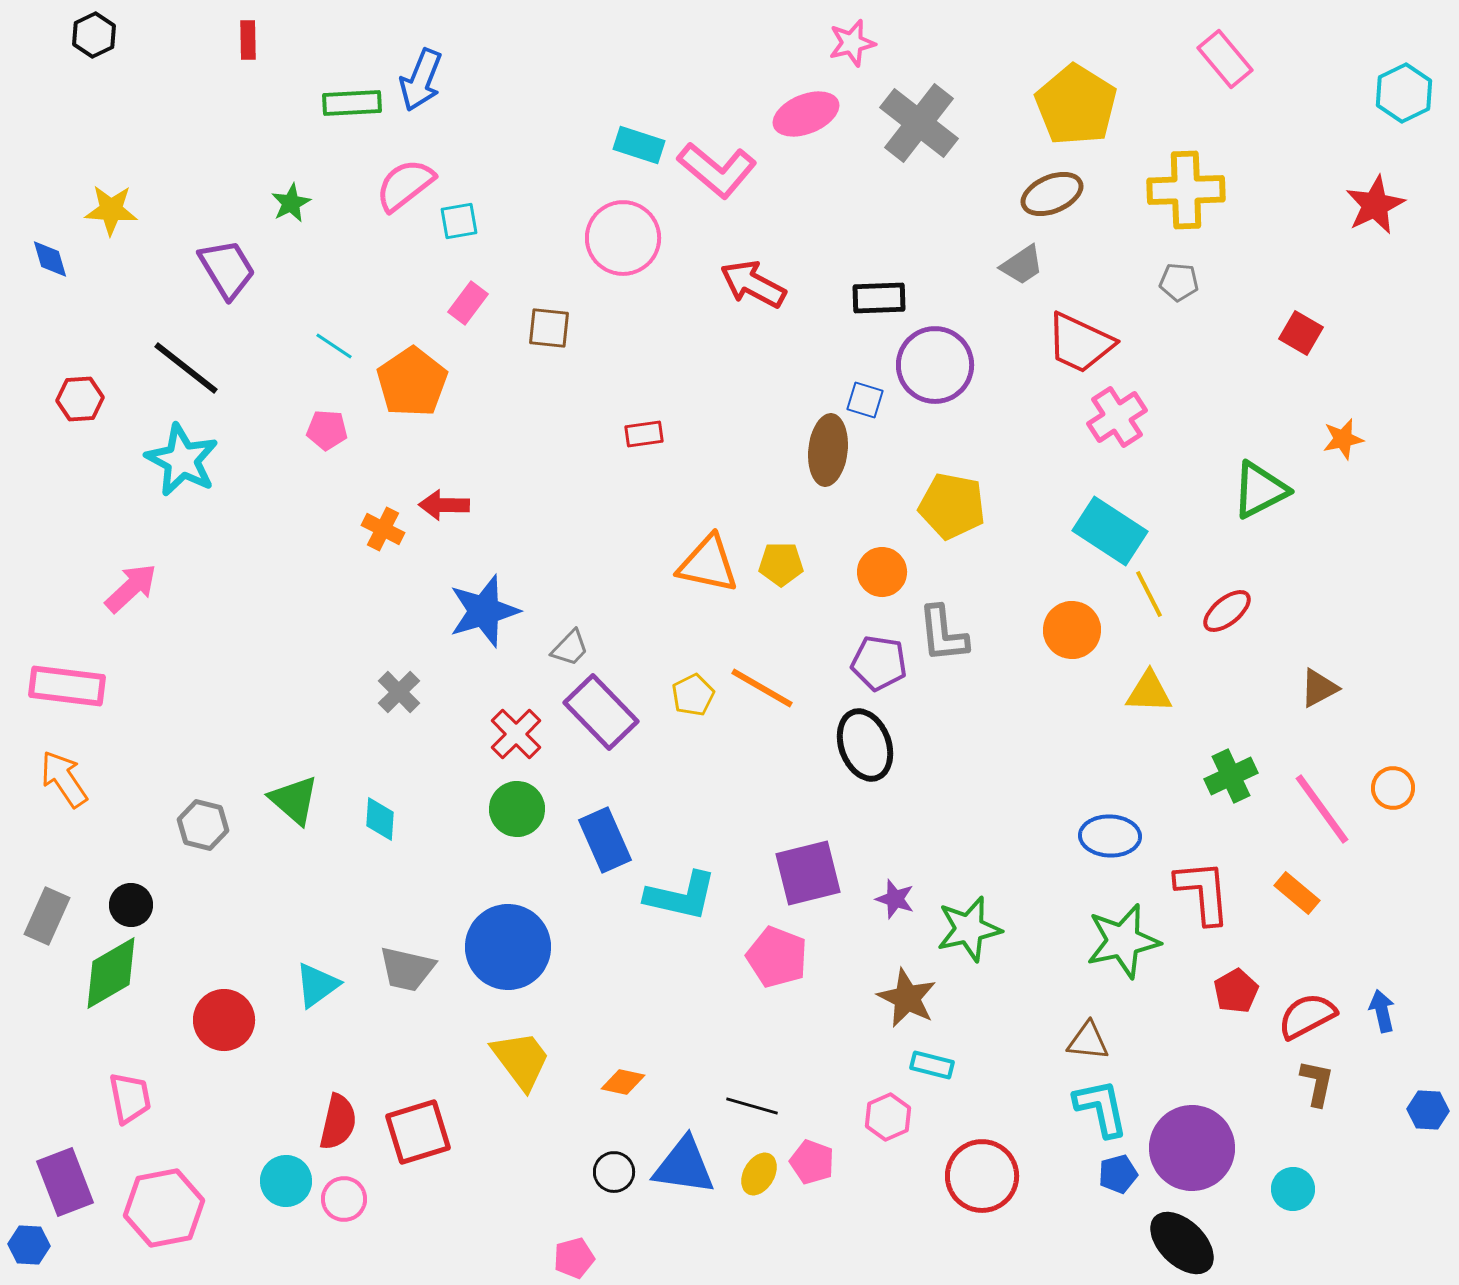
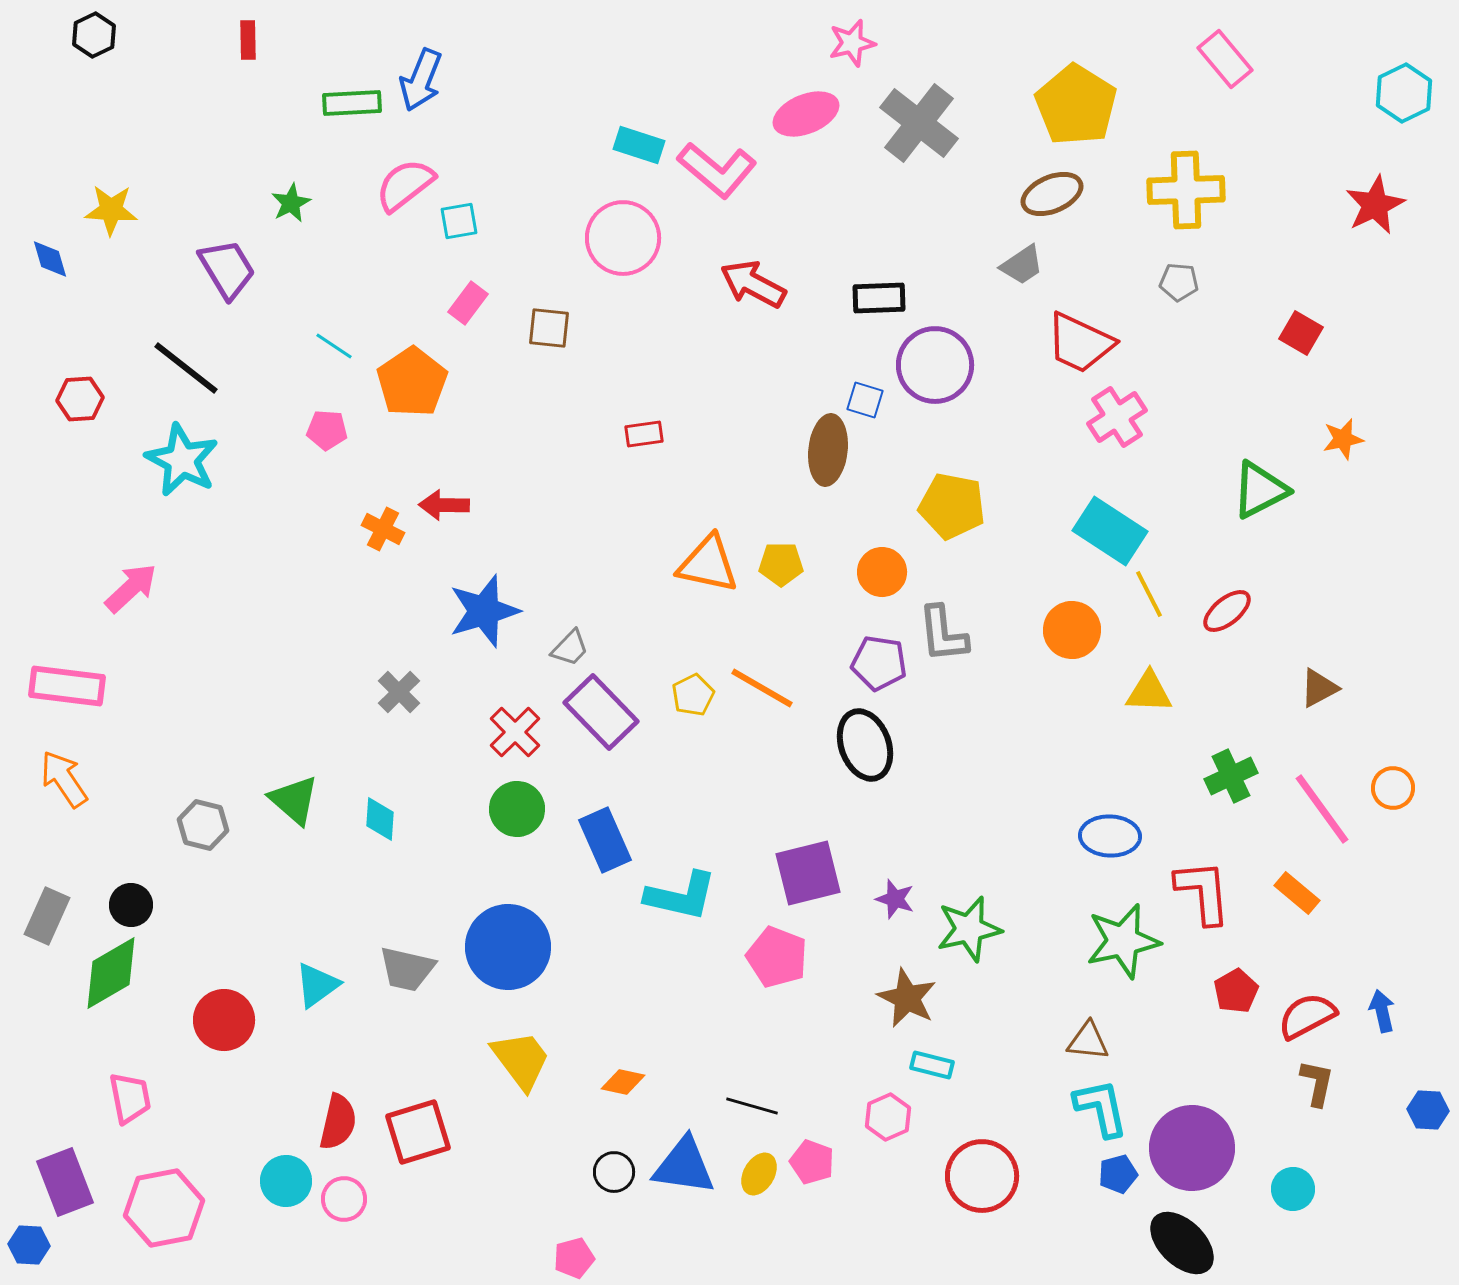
red cross at (516, 734): moved 1 px left, 2 px up
